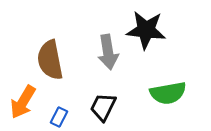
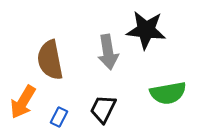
black trapezoid: moved 2 px down
